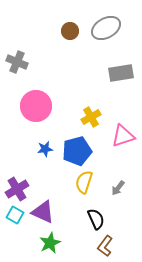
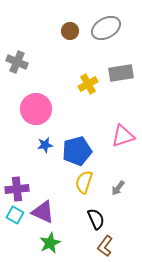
pink circle: moved 3 px down
yellow cross: moved 3 px left, 33 px up
blue star: moved 4 px up
purple cross: rotated 25 degrees clockwise
